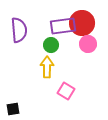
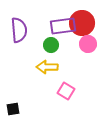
yellow arrow: rotated 90 degrees counterclockwise
